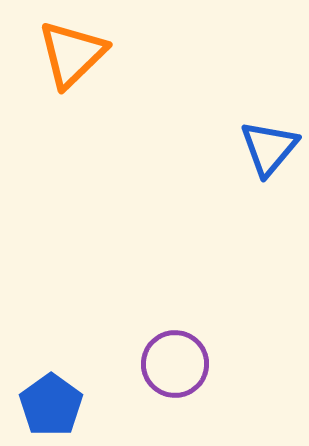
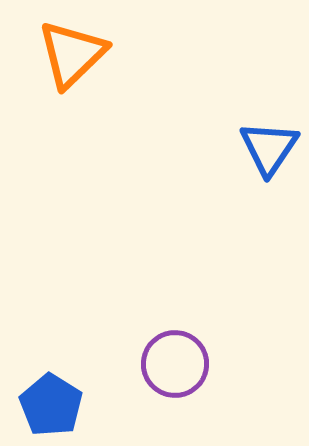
blue triangle: rotated 6 degrees counterclockwise
blue pentagon: rotated 4 degrees counterclockwise
